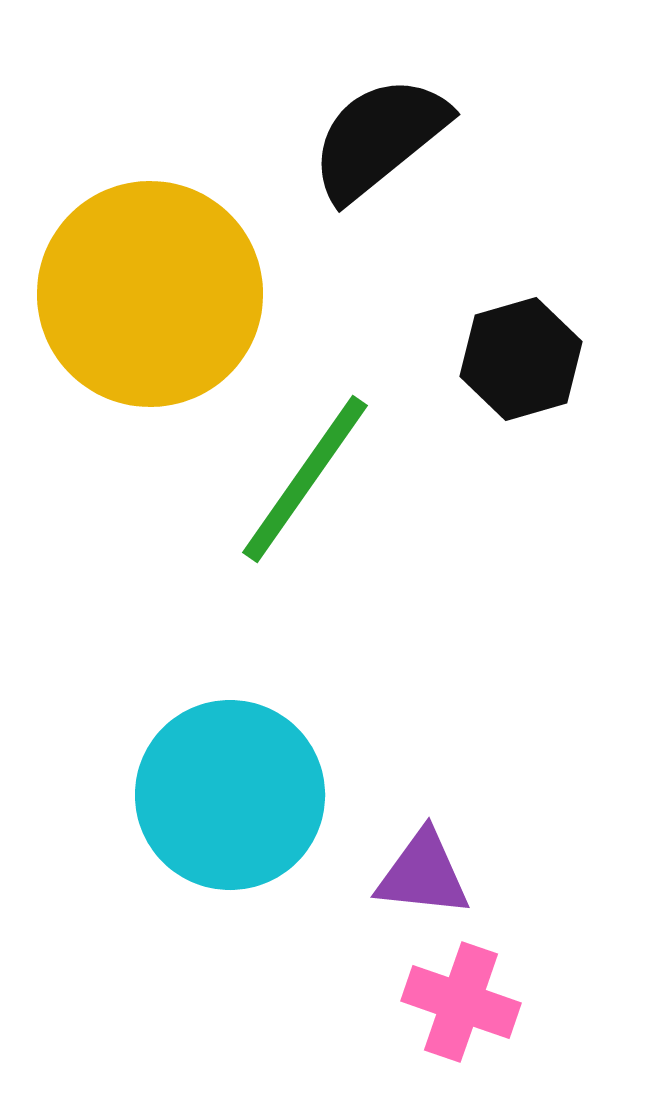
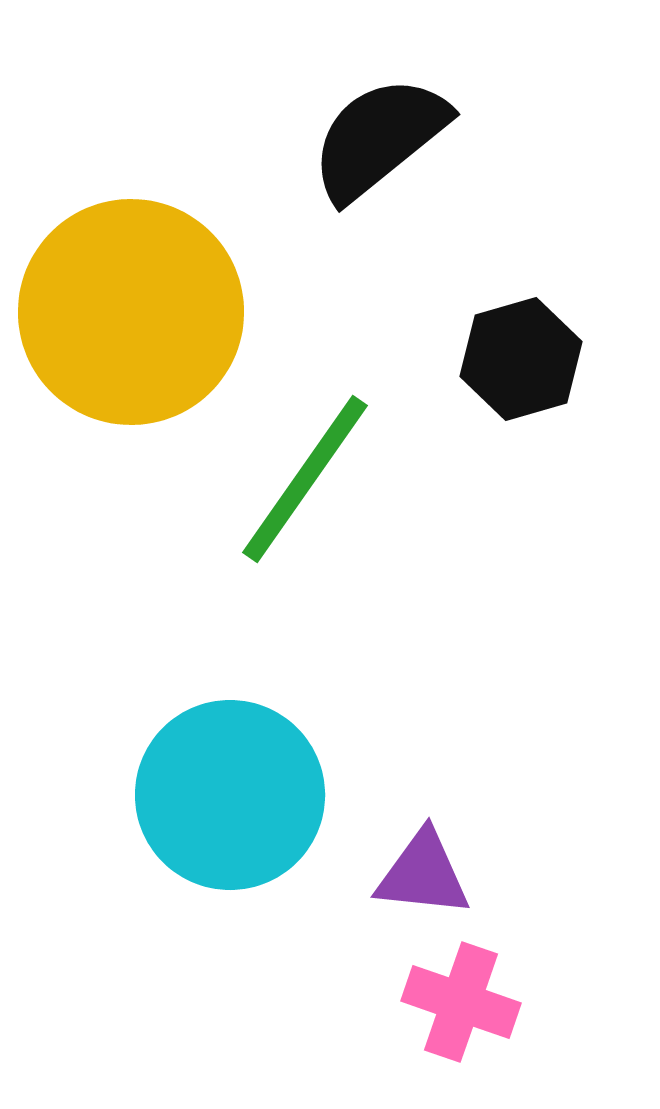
yellow circle: moved 19 px left, 18 px down
